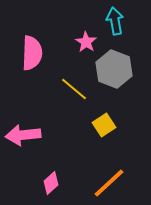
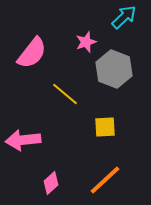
cyan arrow: moved 9 px right, 4 px up; rotated 56 degrees clockwise
pink star: rotated 20 degrees clockwise
pink semicircle: rotated 36 degrees clockwise
yellow line: moved 9 px left, 5 px down
yellow square: moved 1 px right, 2 px down; rotated 30 degrees clockwise
pink arrow: moved 5 px down
orange line: moved 4 px left, 3 px up
